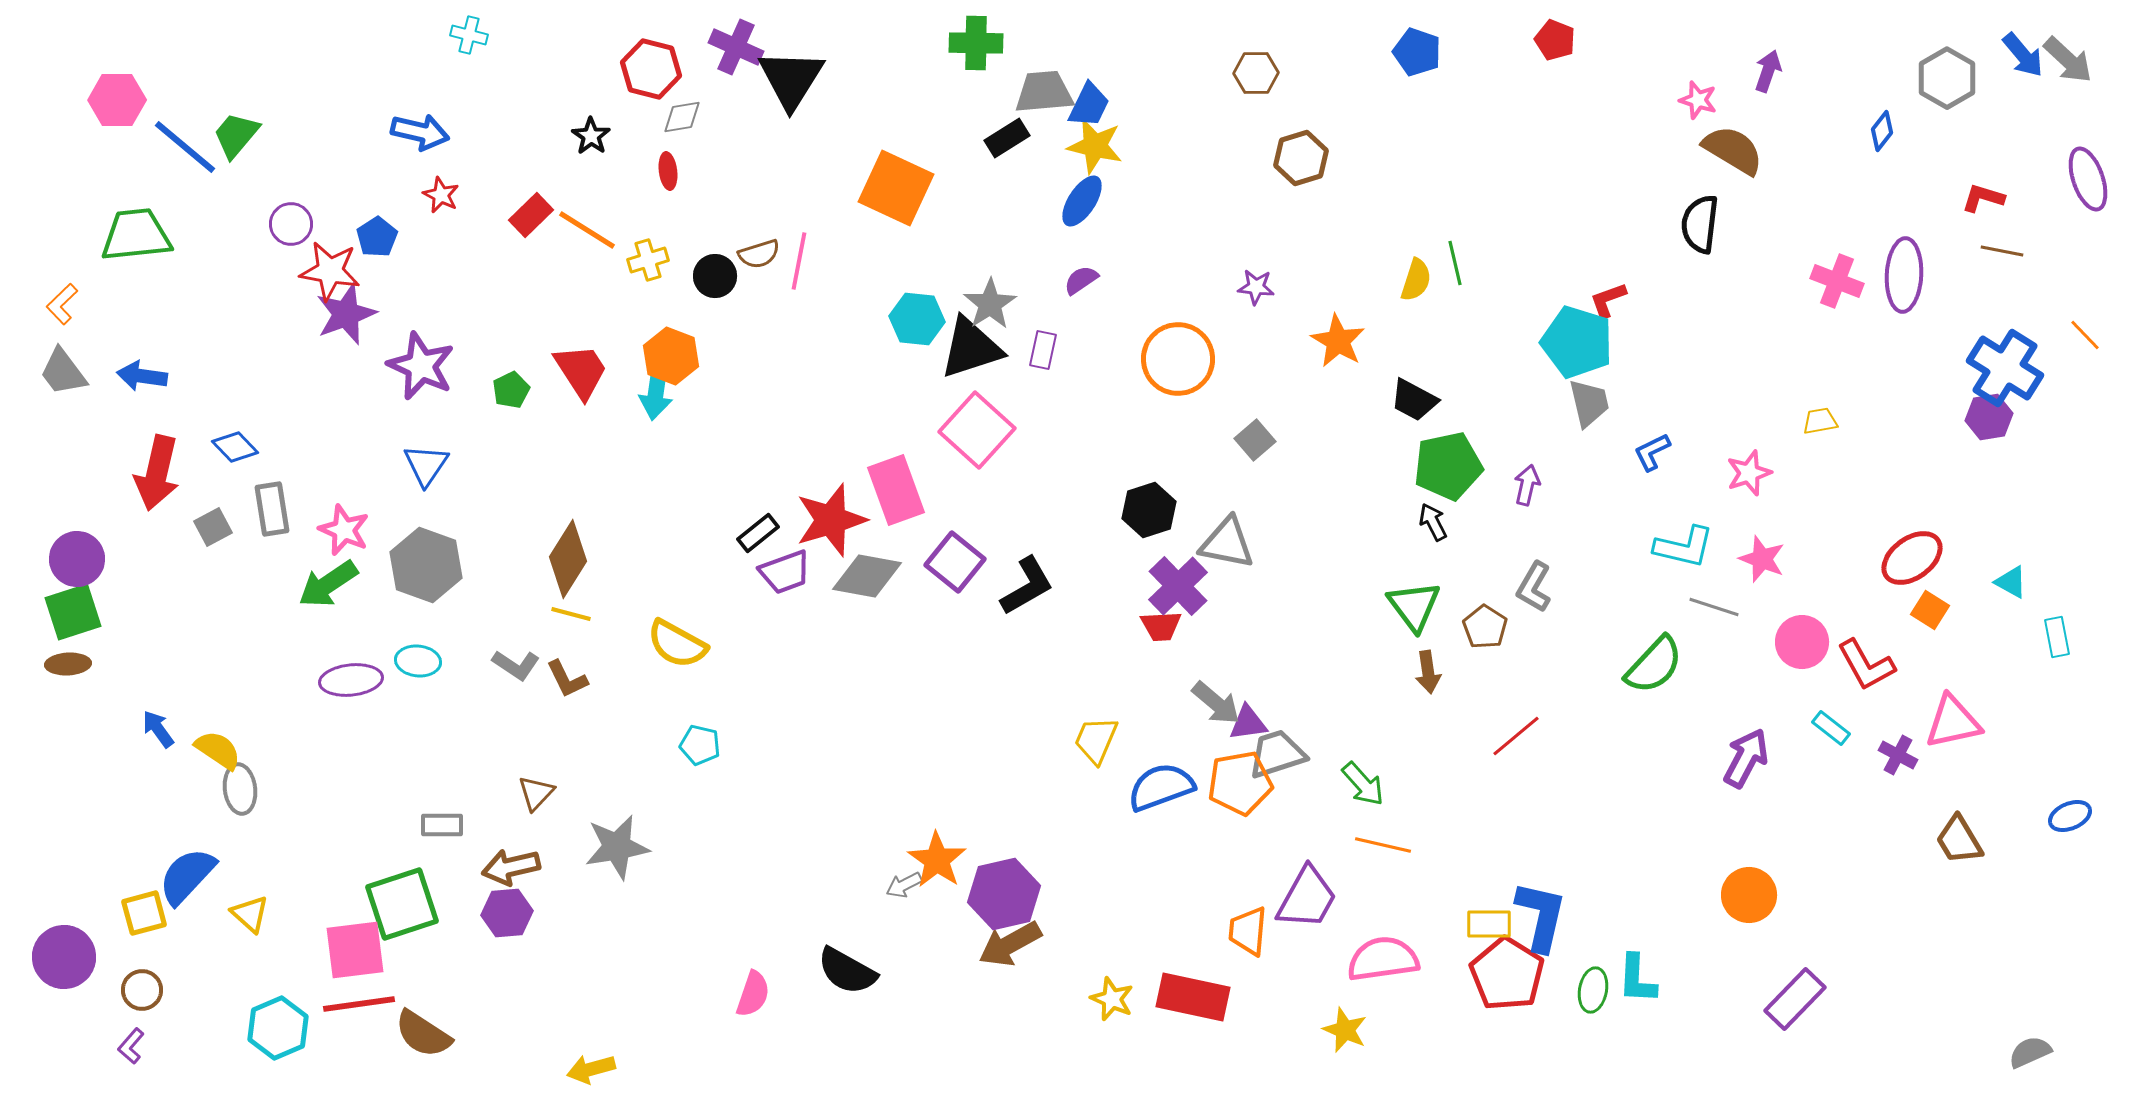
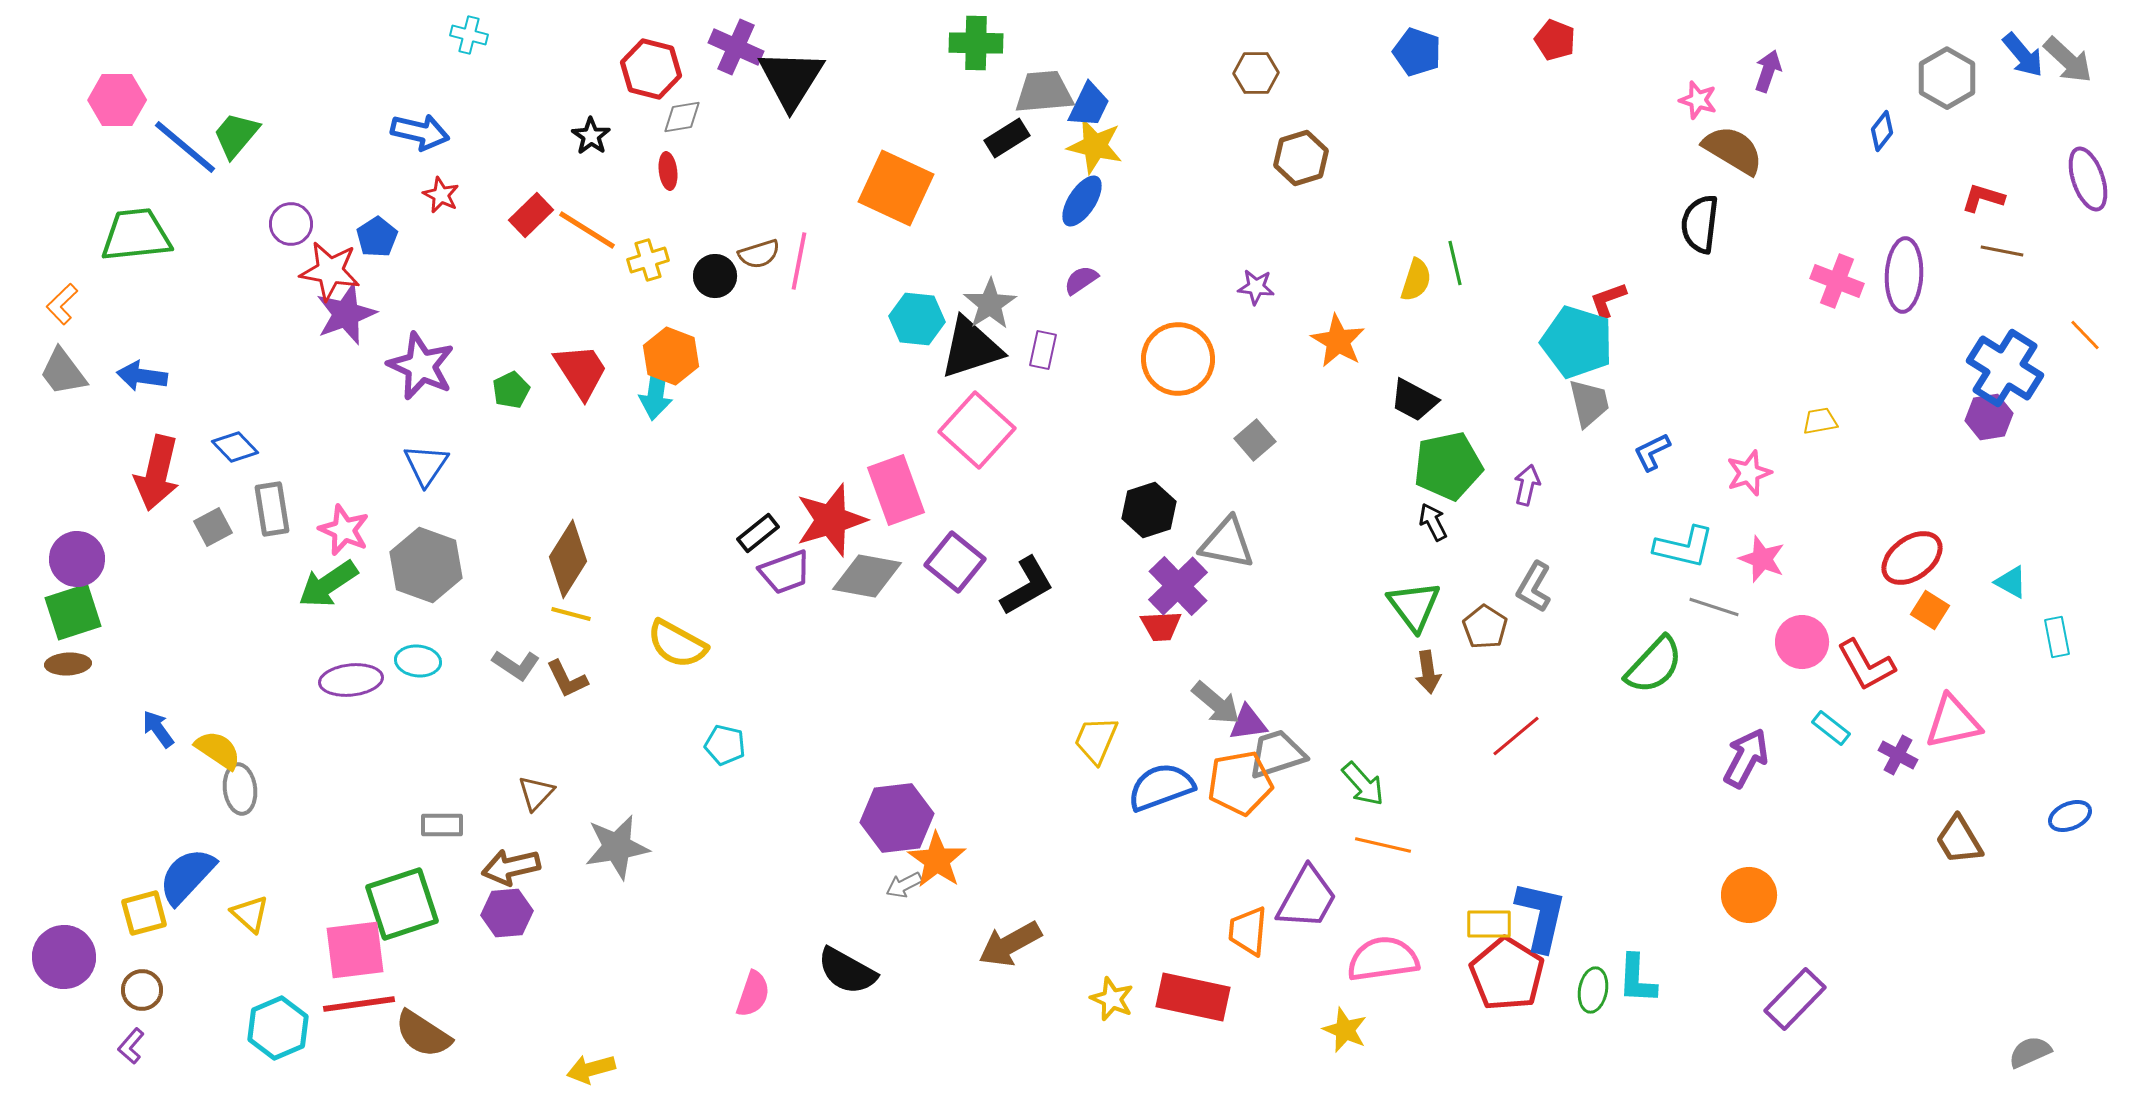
cyan pentagon at (700, 745): moved 25 px right
purple hexagon at (1004, 894): moved 107 px left, 76 px up; rotated 6 degrees clockwise
